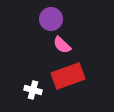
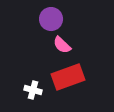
red rectangle: moved 1 px down
